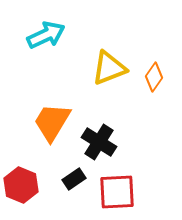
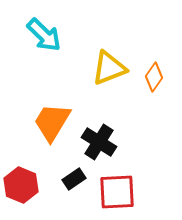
cyan arrow: moved 2 px left; rotated 69 degrees clockwise
